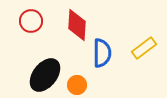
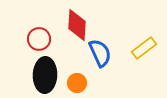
red circle: moved 8 px right, 18 px down
blue semicircle: moved 2 px left; rotated 24 degrees counterclockwise
black ellipse: rotated 36 degrees counterclockwise
orange circle: moved 2 px up
